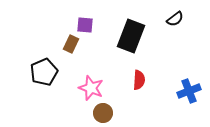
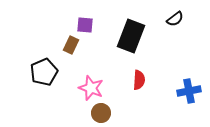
brown rectangle: moved 1 px down
blue cross: rotated 10 degrees clockwise
brown circle: moved 2 px left
